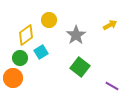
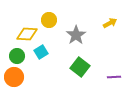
yellow arrow: moved 2 px up
yellow diamond: moved 1 px right, 1 px up; rotated 40 degrees clockwise
green circle: moved 3 px left, 2 px up
orange circle: moved 1 px right, 1 px up
purple line: moved 2 px right, 9 px up; rotated 32 degrees counterclockwise
